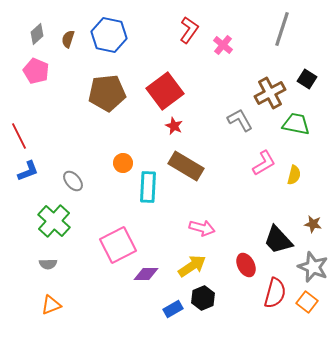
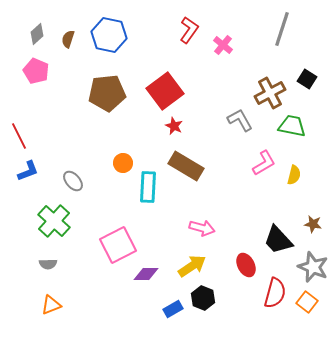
green trapezoid: moved 4 px left, 2 px down
black hexagon: rotated 15 degrees counterclockwise
